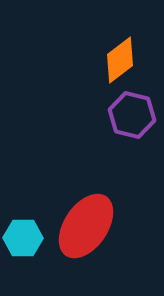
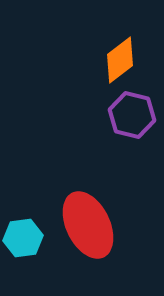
red ellipse: moved 2 px right, 1 px up; rotated 60 degrees counterclockwise
cyan hexagon: rotated 9 degrees counterclockwise
